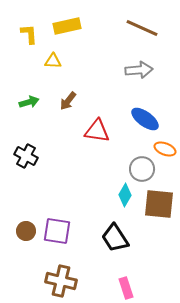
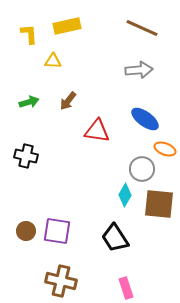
black cross: rotated 15 degrees counterclockwise
